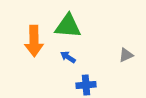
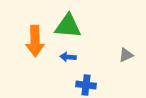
orange arrow: moved 1 px right
blue arrow: rotated 28 degrees counterclockwise
blue cross: rotated 12 degrees clockwise
